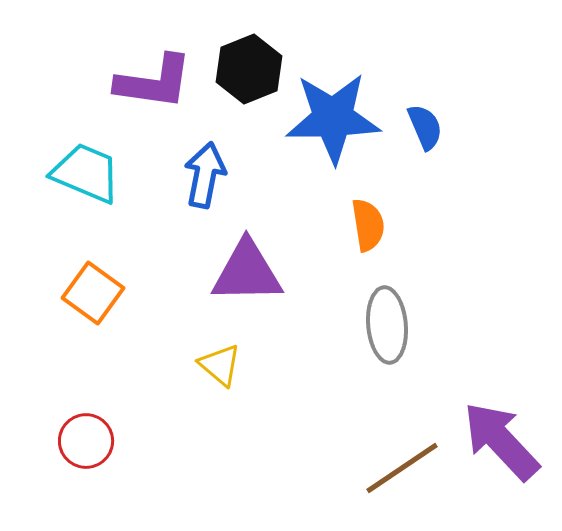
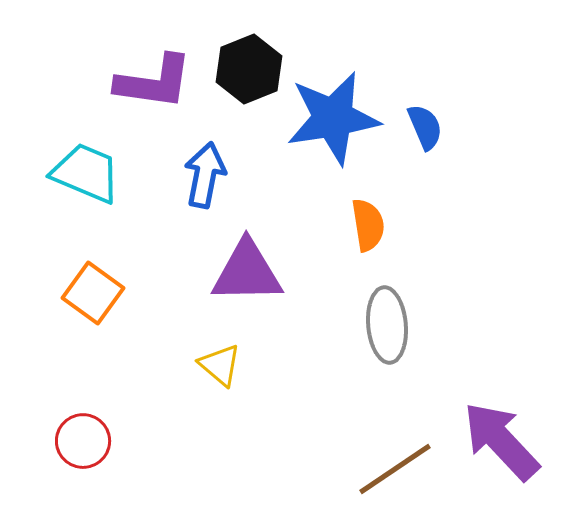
blue star: rotated 8 degrees counterclockwise
red circle: moved 3 px left
brown line: moved 7 px left, 1 px down
